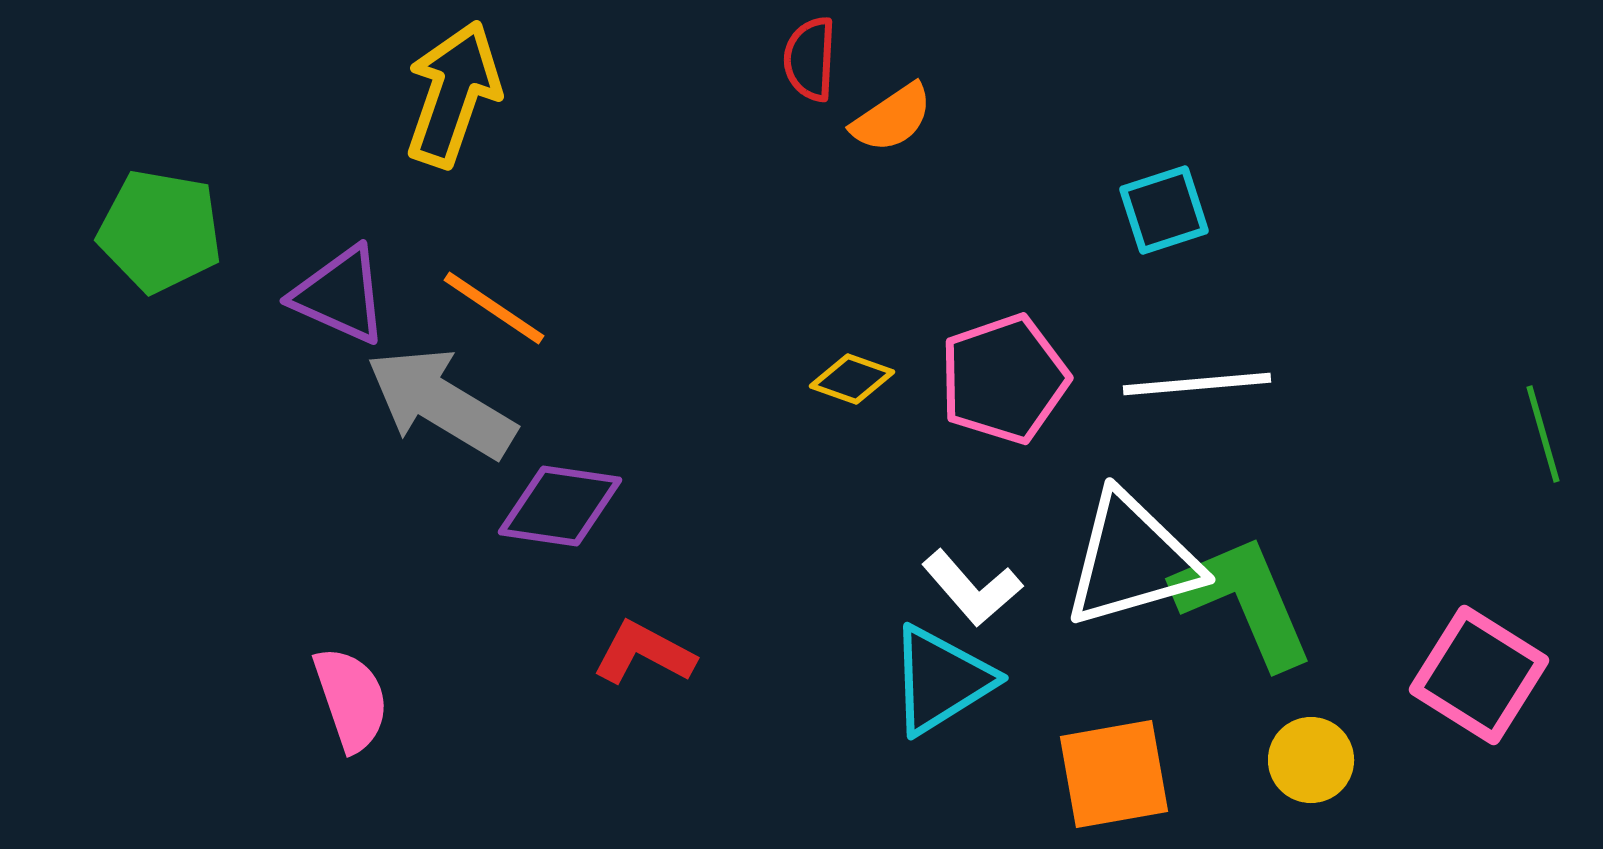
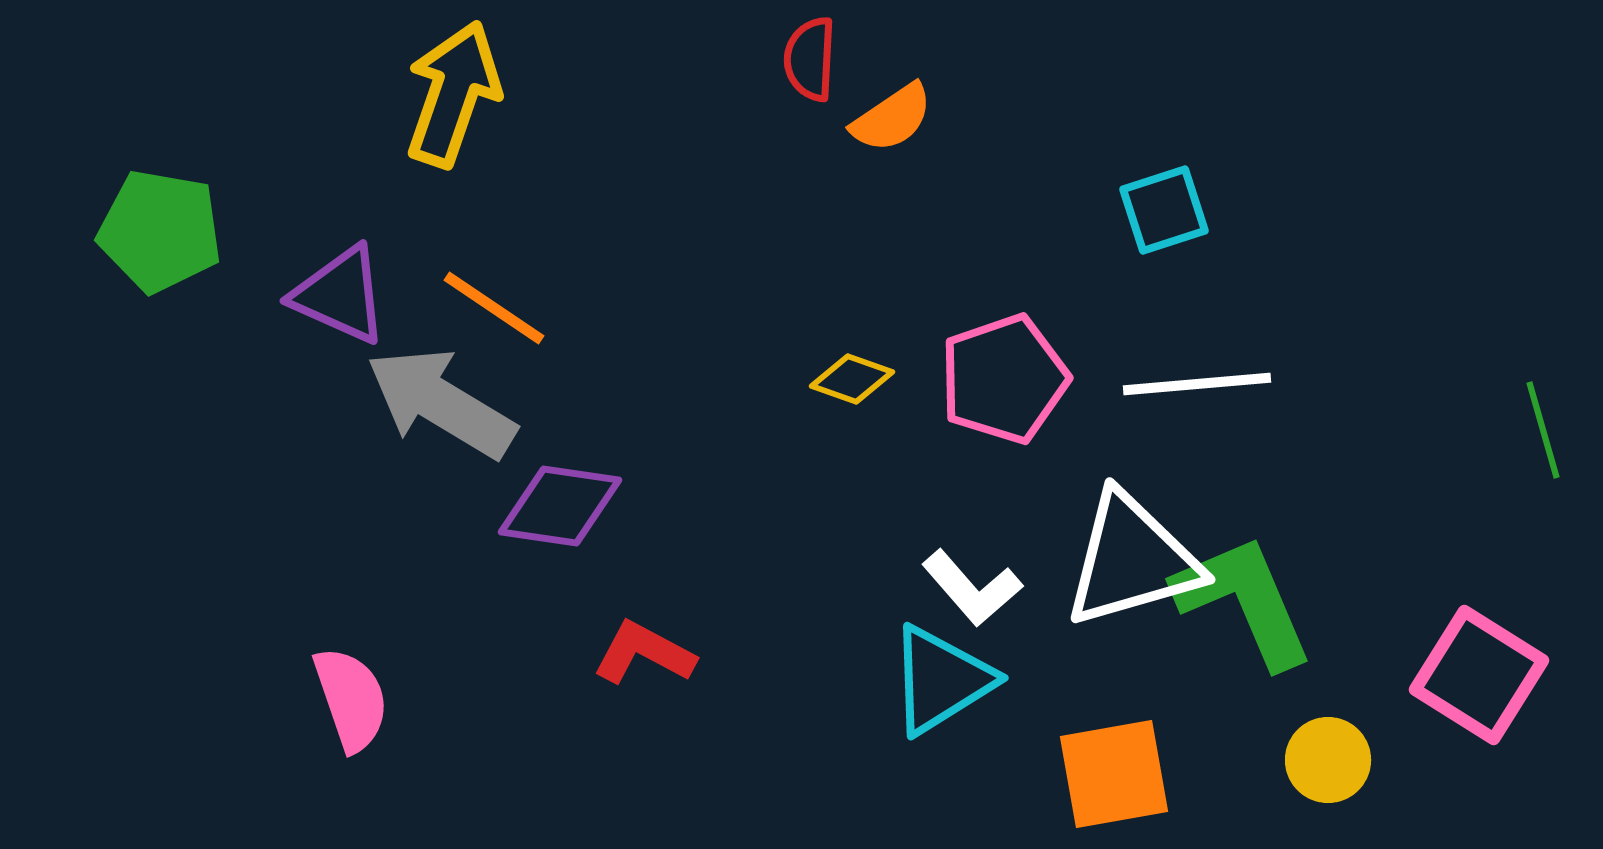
green line: moved 4 px up
yellow circle: moved 17 px right
